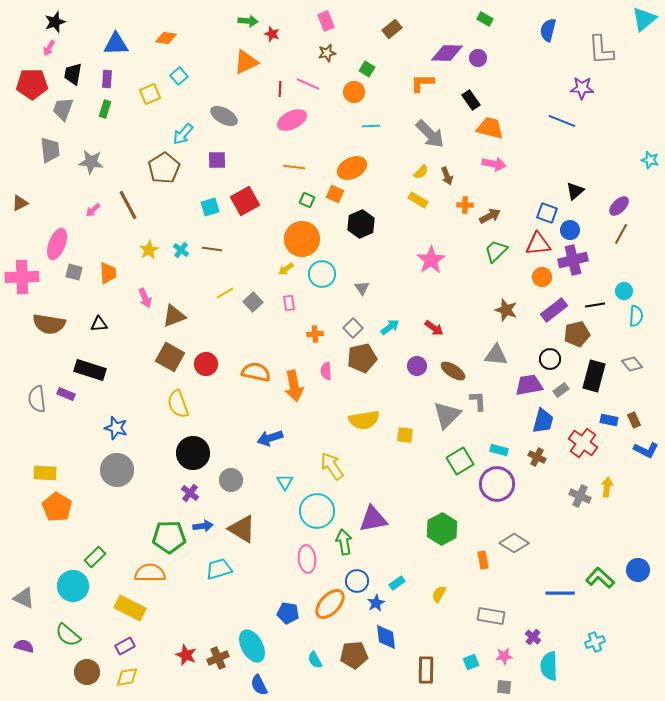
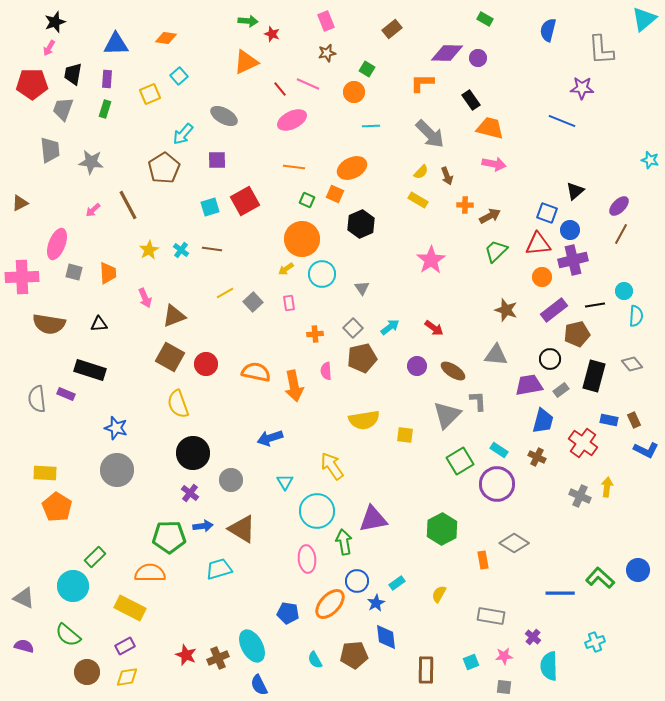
red line at (280, 89): rotated 42 degrees counterclockwise
cyan rectangle at (499, 450): rotated 18 degrees clockwise
